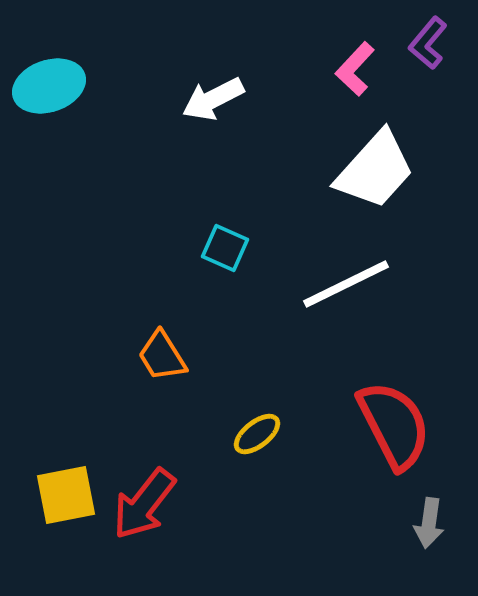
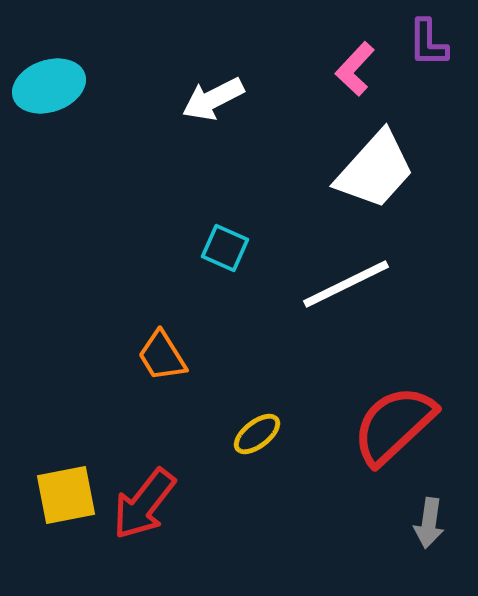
purple L-shape: rotated 40 degrees counterclockwise
red semicircle: rotated 106 degrees counterclockwise
